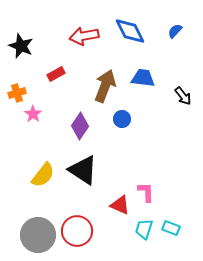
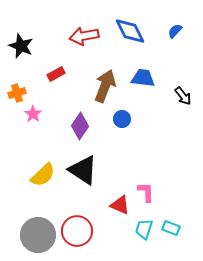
yellow semicircle: rotated 8 degrees clockwise
